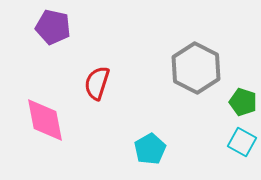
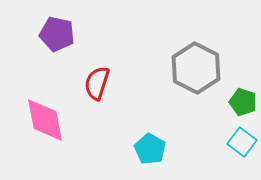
purple pentagon: moved 4 px right, 7 px down
cyan square: rotated 8 degrees clockwise
cyan pentagon: rotated 12 degrees counterclockwise
